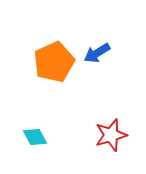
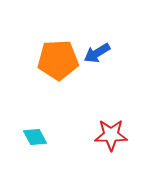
orange pentagon: moved 4 px right, 2 px up; rotated 21 degrees clockwise
red star: rotated 16 degrees clockwise
